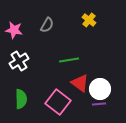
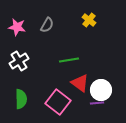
pink star: moved 3 px right, 3 px up
white circle: moved 1 px right, 1 px down
purple line: moved 2 px left, 1 px up
